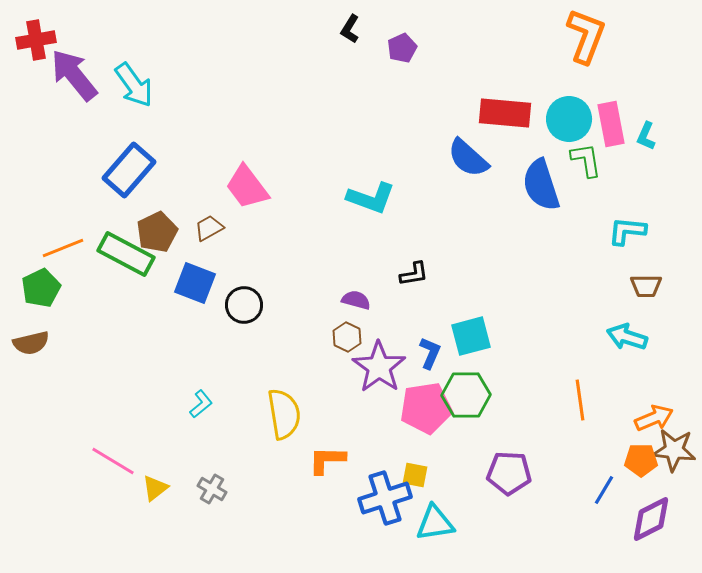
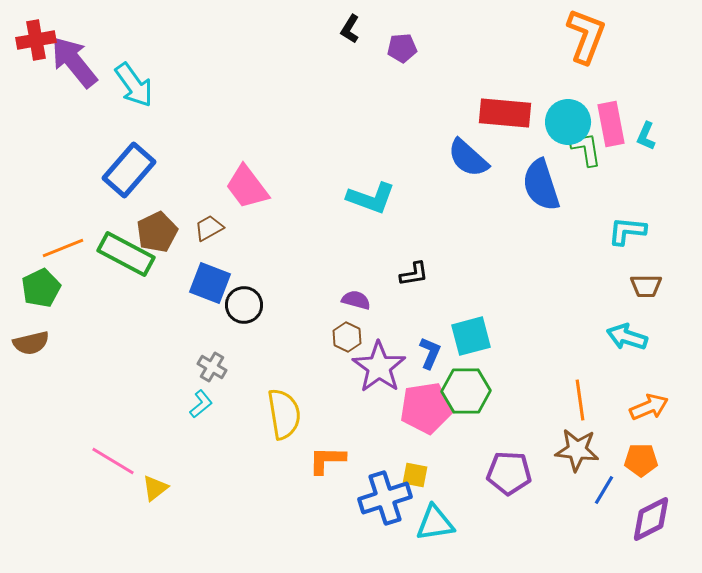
purple pentagon at (402, 48): rotated 20 degrees clockwise
purple arrow at (74, 75): moved 13 px up
cyan circle at (569, 119): moved 1 px left, 3 px down
green L-shape at (586, 160): moved 11 px up
blue square at (195, 283): moved 15 px right
green hexagon at (466, 395): moved 4 px up
orange arrow at (654, 418): moved 5 px left, 11 px up
brown star at (674, 450): moved 97 px left
gray cross at (212, 489): moved 122 px up
